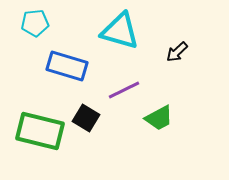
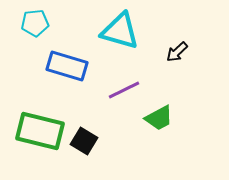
black square: moved 2 px left, 23 px down
